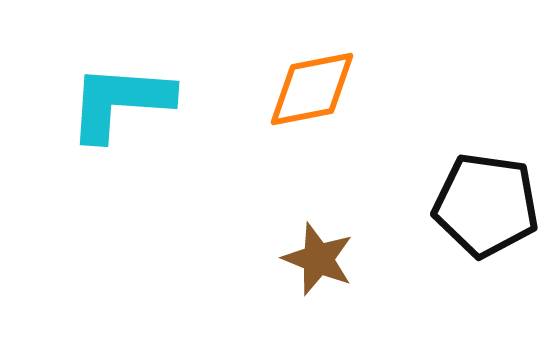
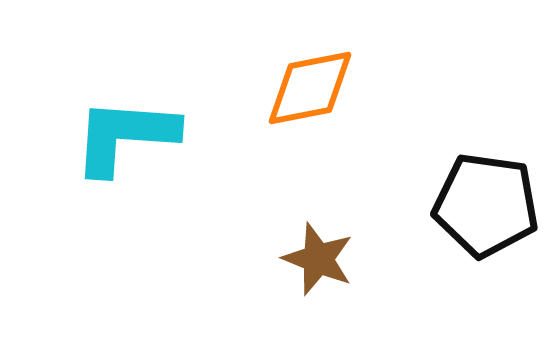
orange diamond: moved 2 px left, 1 px up
cyan L-shape: moved 5 px right, 34 px down
